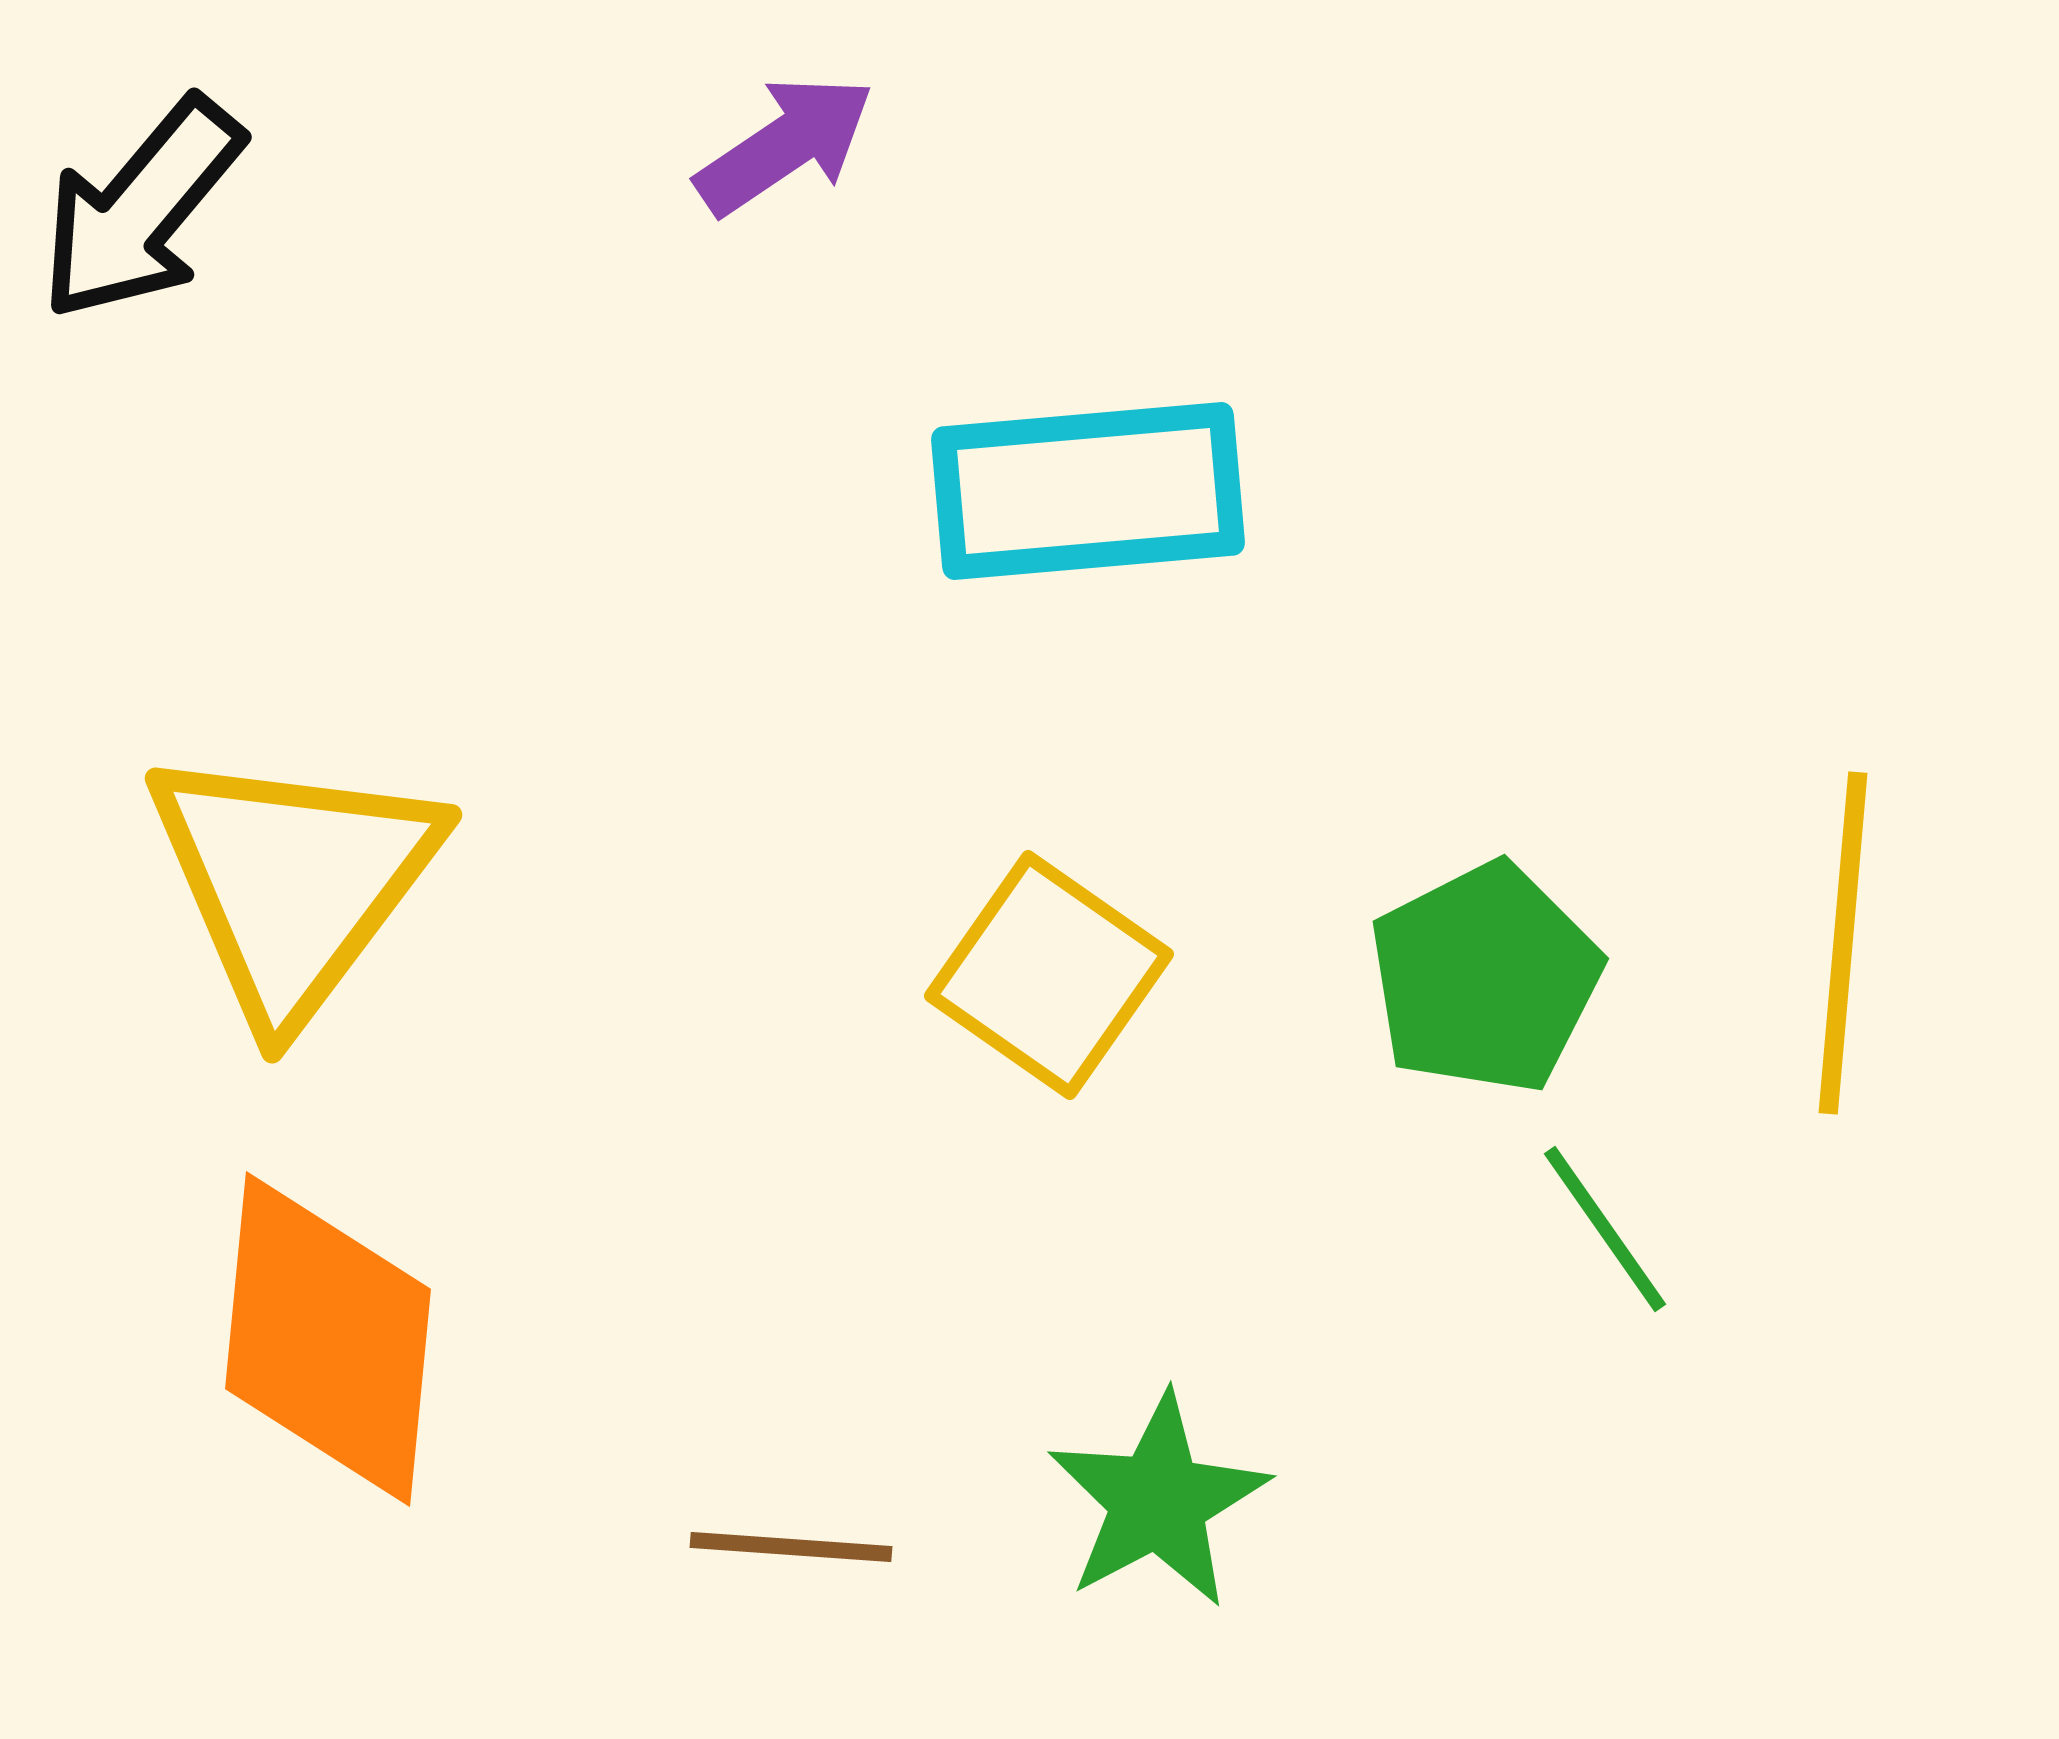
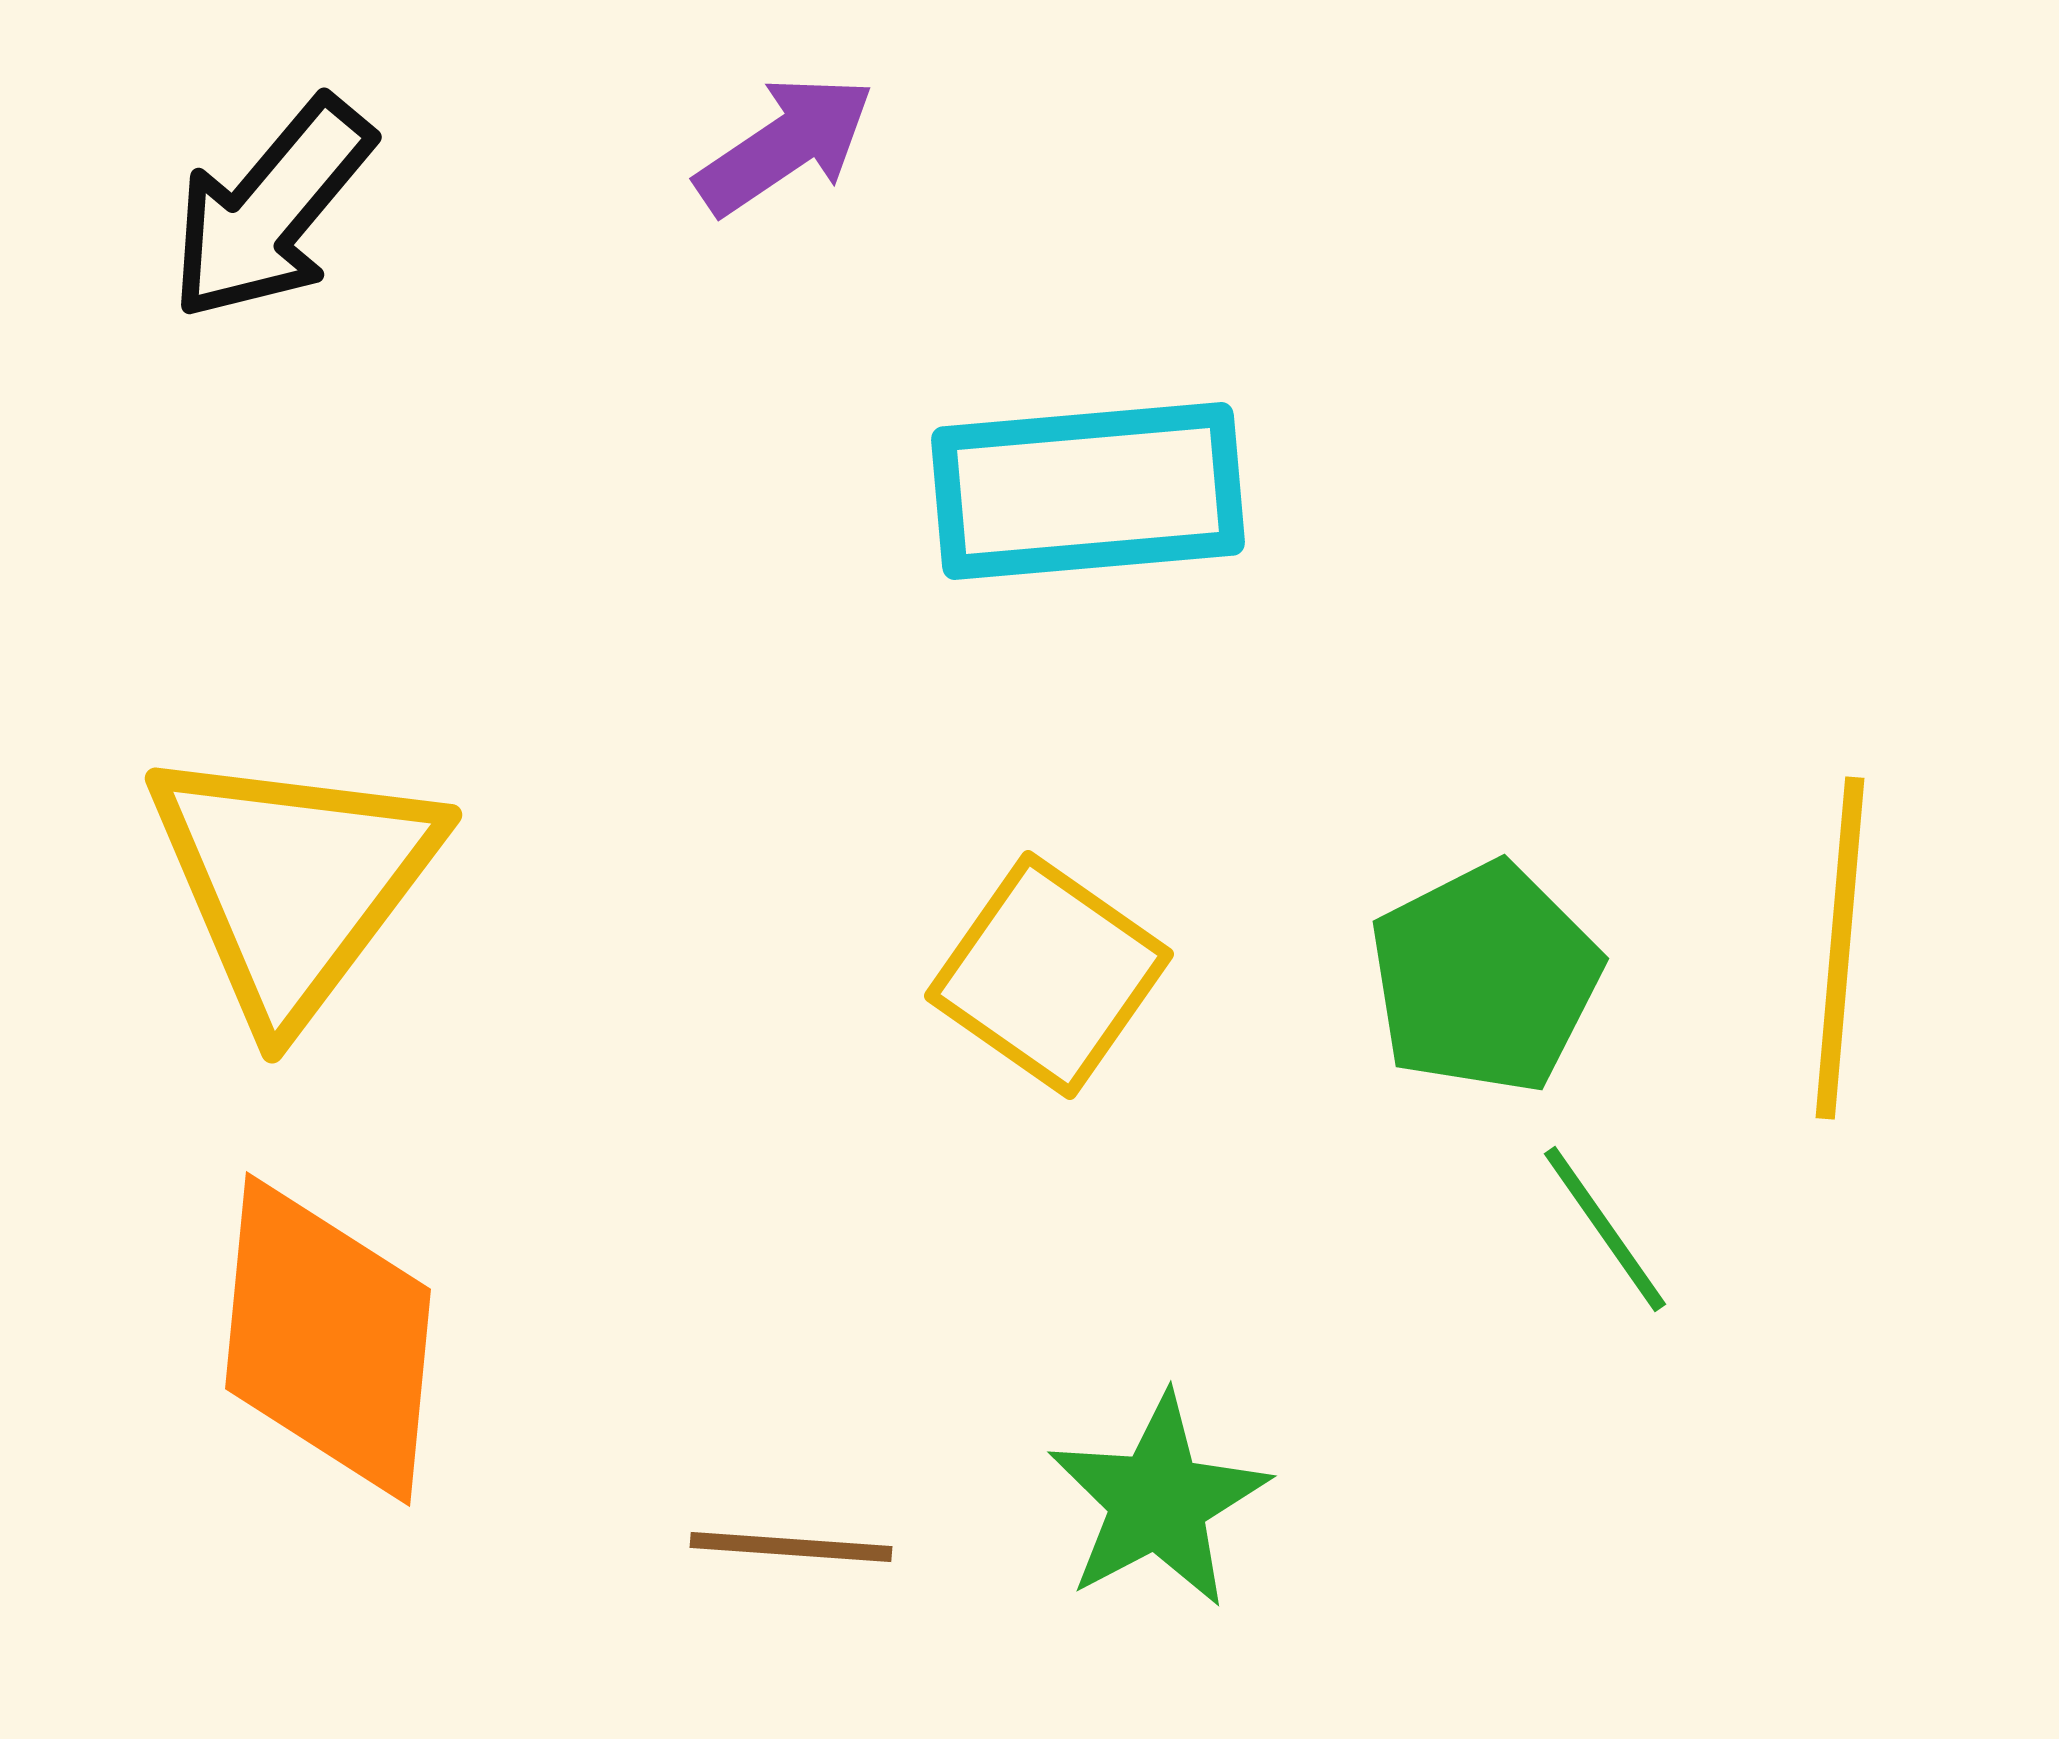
black arrow: moved 130 px right
yellow line: moved 3 px left, 5 px down
